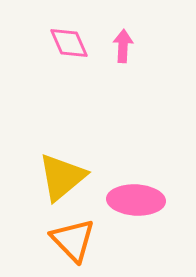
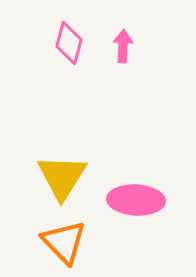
pink diamond: rotated 39 degrees clockwise
yellow triangle: rotated 18 degrees counterclockwise
orange triangle: moved 9 px left, 2 px down
